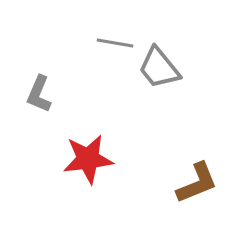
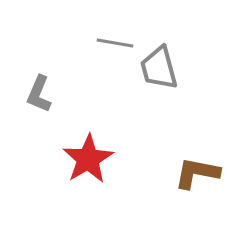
gray trapezoid: rotated 24 degrees clockwise
red star: rotated 24 degrees counterclockwise
brown L-shape: moved 10 px up; rotated 147 degrees counterclockwise
